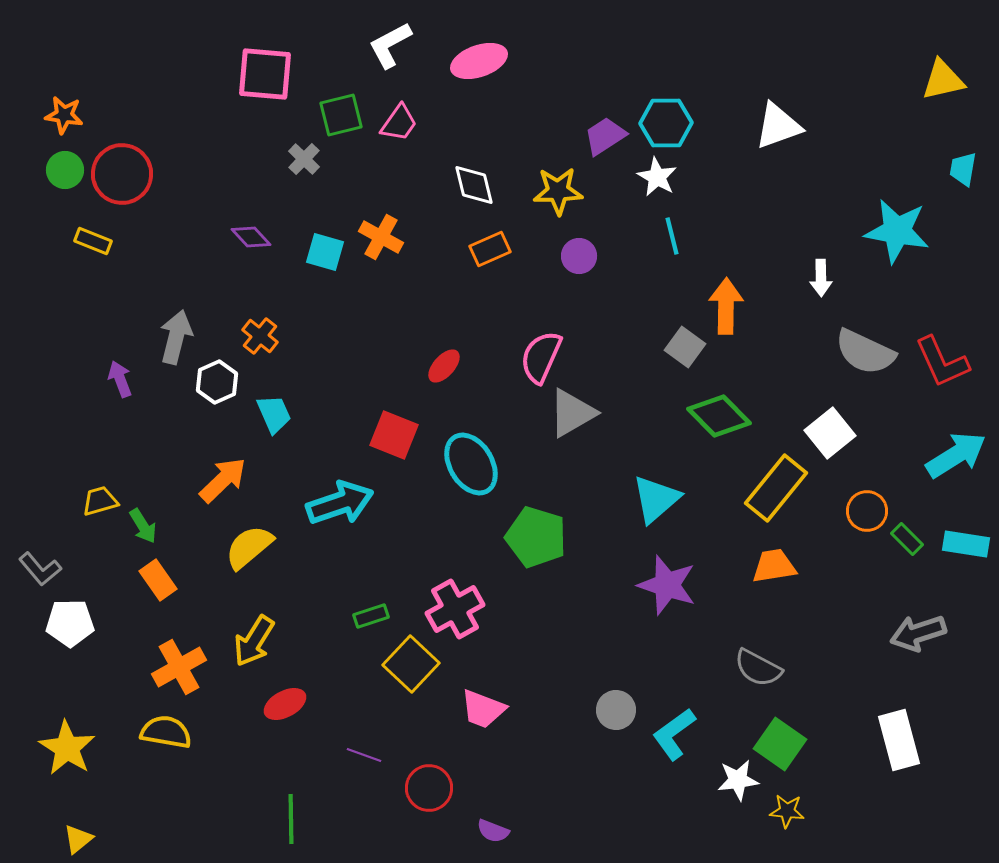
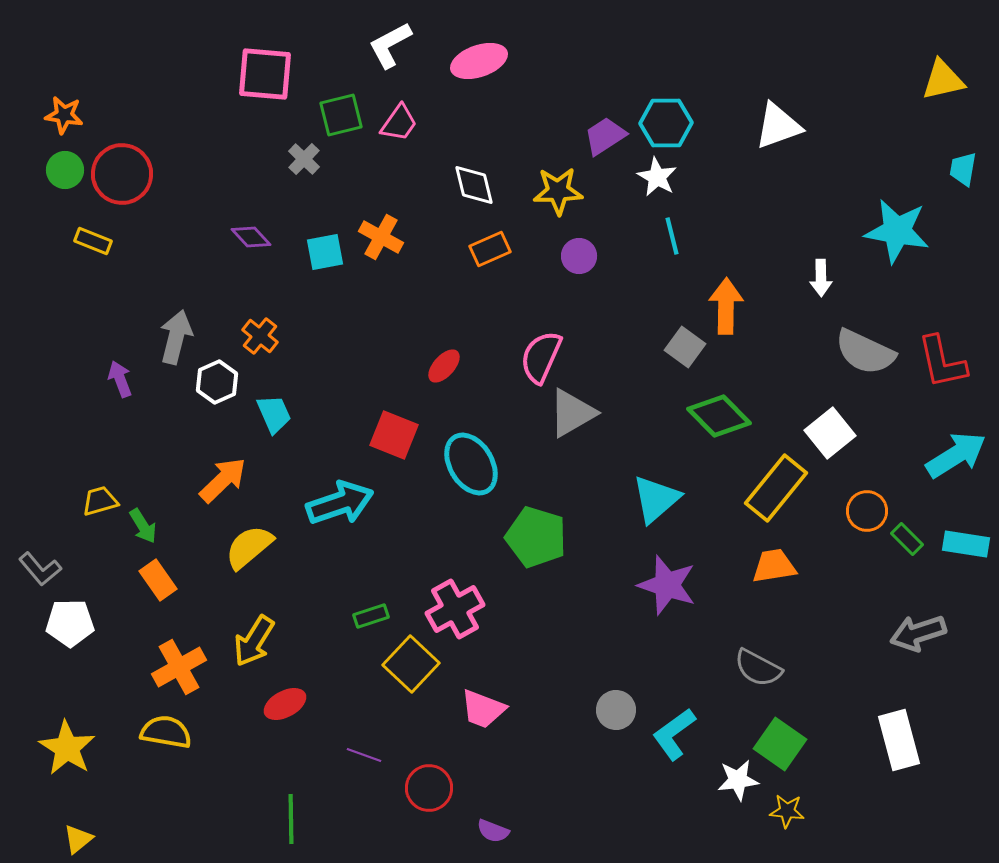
cyan square at (325, 252): rotated 27 degrees counterclockwise
red L-shape at (942, 362): rotated 12 degrees clockwise
